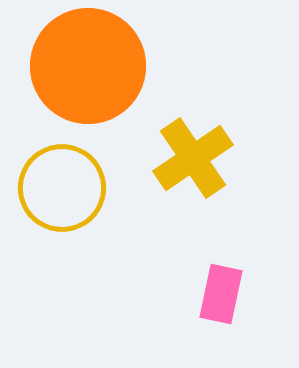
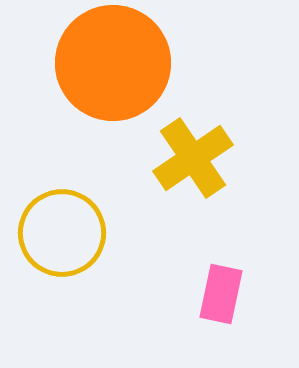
orange circle: moved 25 px right, 3 px up
yellow circle: moved 45 px down
